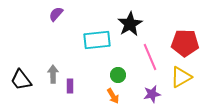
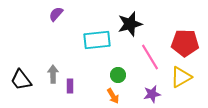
black star: rotated 15 degrees clockwise
pink line: rotated 8 degrees counterclockwise
